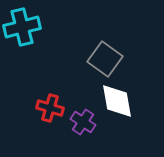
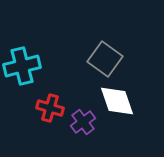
cyan cross: moved 39 px down
white diamond: rotated 9 degrees counterclockwise
purple cross: rotated 20 degrees clockwise
